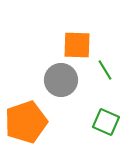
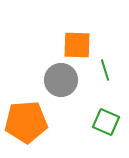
green line: rotated 15 degrees clockwise
orange pentagon: rotated 15 degrees clockwise
